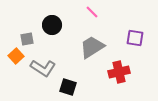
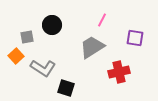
pink line: moved 10 px right, 8 px down; rotated 72 degrees clockwise
gray square: moved 2 px up
black square: moved 2 px left, 1 px down
